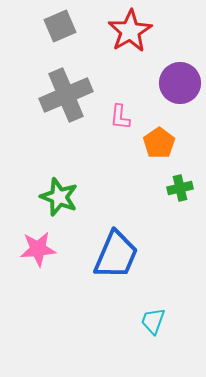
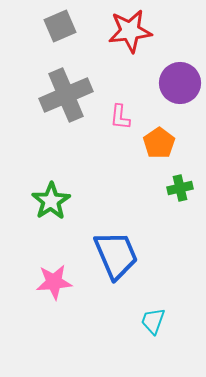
red star: rotated 24 degrees clockwise
green star: moved 8 px left, 4 px down; rotated 18 degrees clockwise
pink star: moved 16 px right, 33 px down
blue trapezoid: rotated 46 degrees counterclockwise
